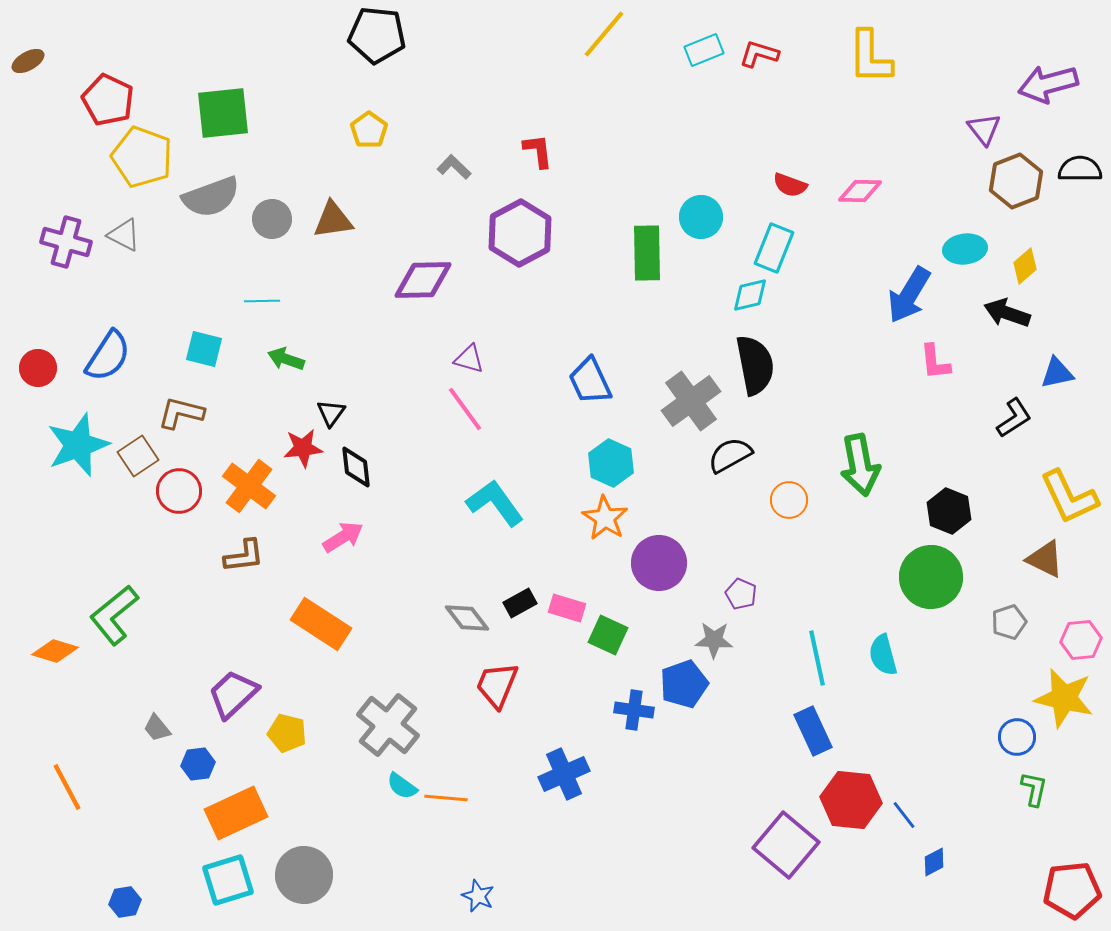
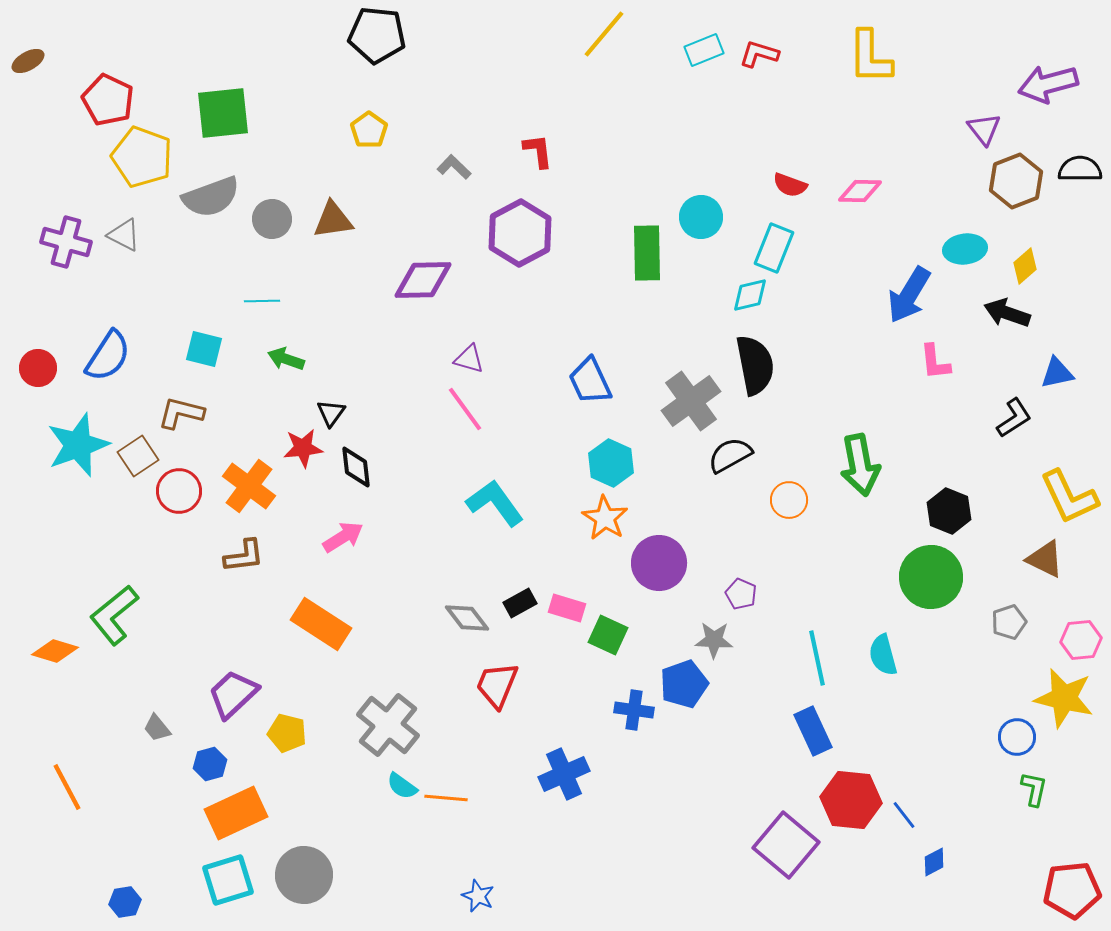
blue hexagon at (198, 764): moved 12 px right; rotated 8 degrees counterclockwise
